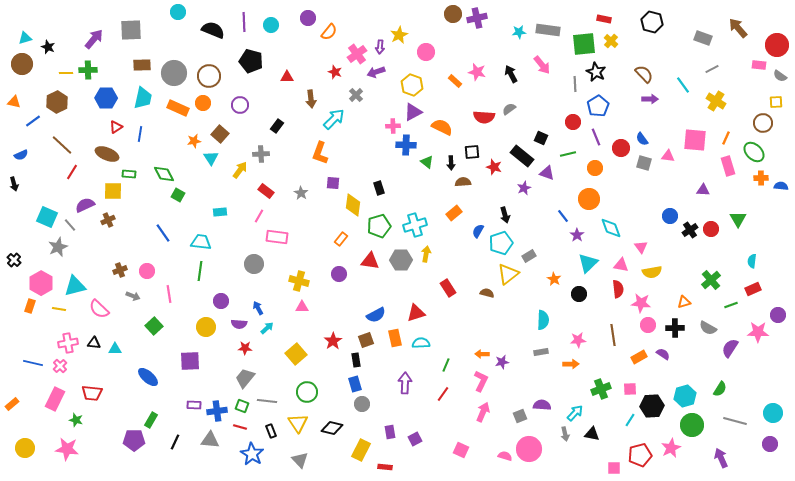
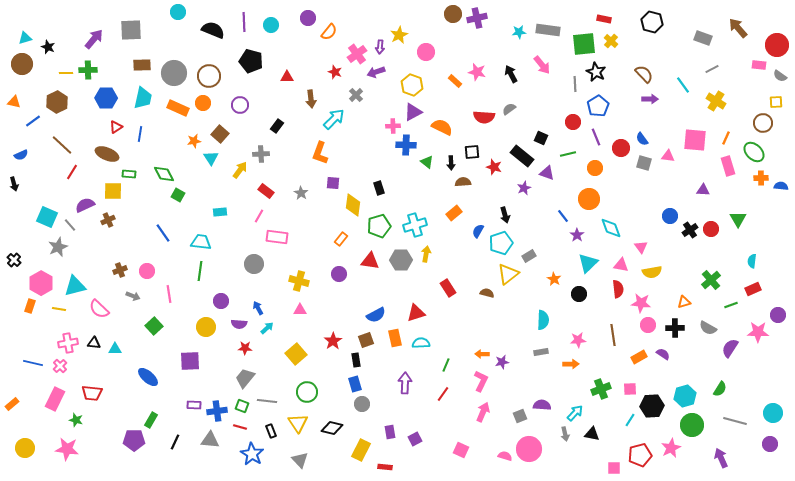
pink triangle at (302, 307): moved 2 px left, 3 px down
